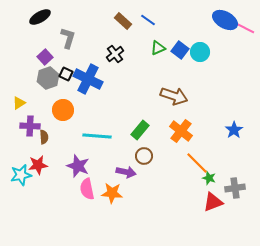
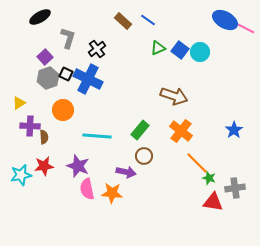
black cross: moved 18 px left, 5 px up
red star: moved 6 px right, 1 px down
red triangle: rotated 30 degrees clockwise
